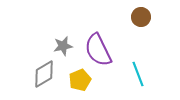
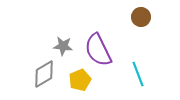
gray star: rotated 18 degrees clockwise
